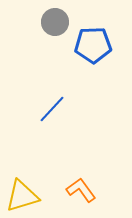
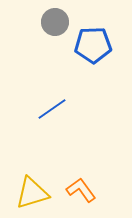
blue line: rotated 12 degrees clockwise
yellow triangle: moved 10 px right, 3 px up
